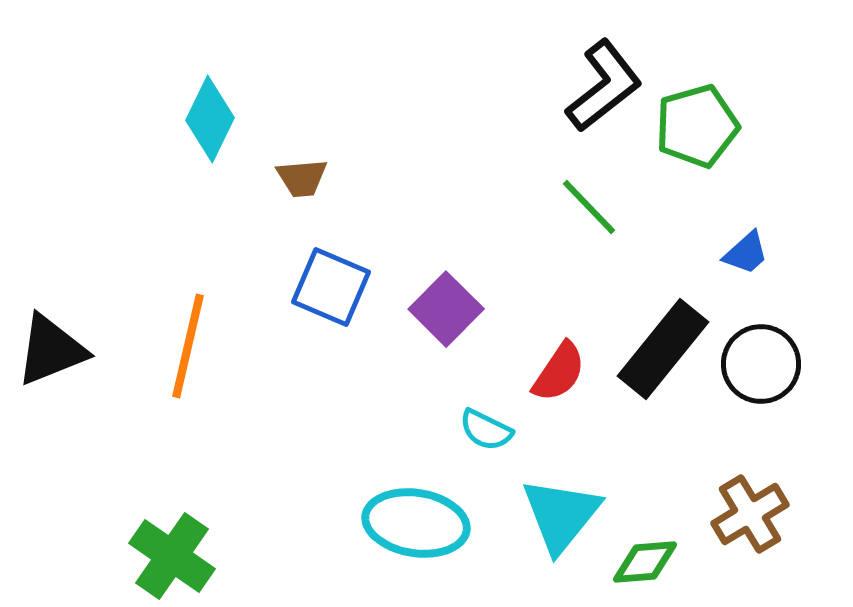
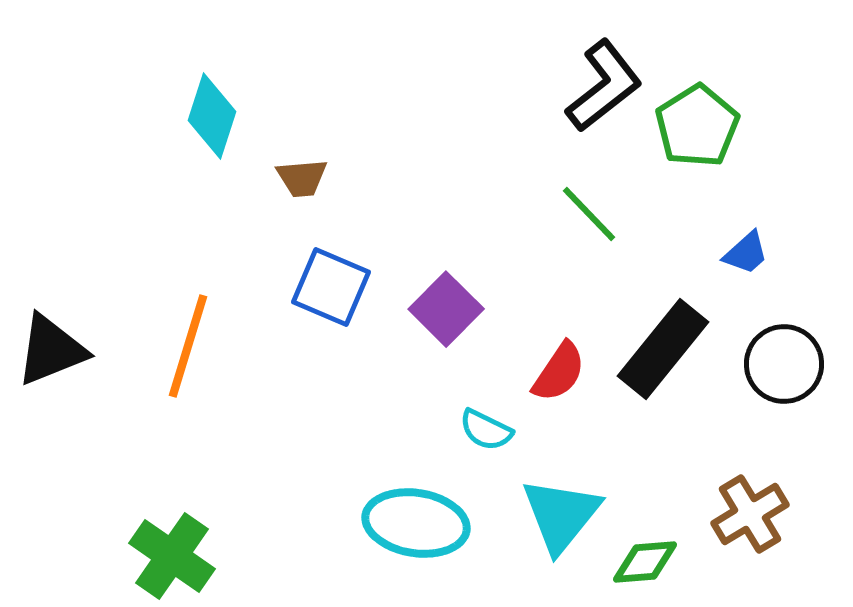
cyan diamond: moved 2 px right, 3 px up; rotated 8 degrees counterclockwise
green pentagon: rotated 16 degrees counterclockwise
green line: moved 7 px down
orange line: rotated 4 degrees clockwise
black circle: moved 23 px right
